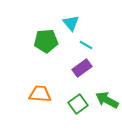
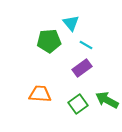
green pentagon: moved 3 px right
